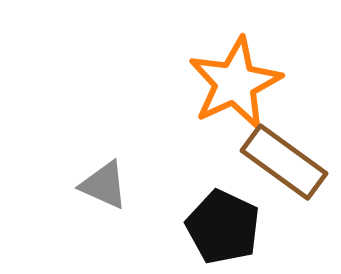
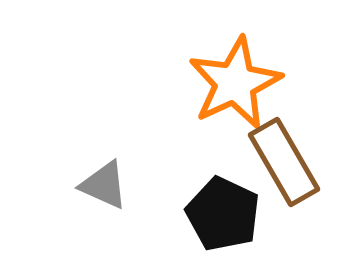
brown rectangle: rotated 24 degrees clockwise
black pentagon: moved 13 px up
